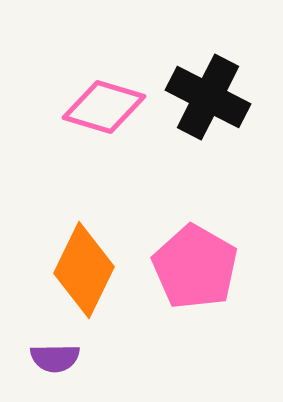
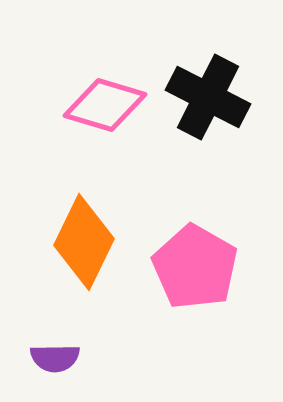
pink diamond: moved 1 px right, 2 px up
orange diamond: moved 28 px up
